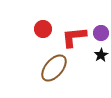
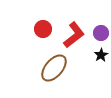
red L-shape: moved 2 px up; rotated 148 degrees clockwise
